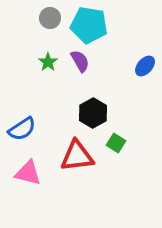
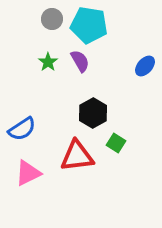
gray circle: moved 2 px right, 1 px down
pink triangle: rotated 40 degrees counterclockwise
